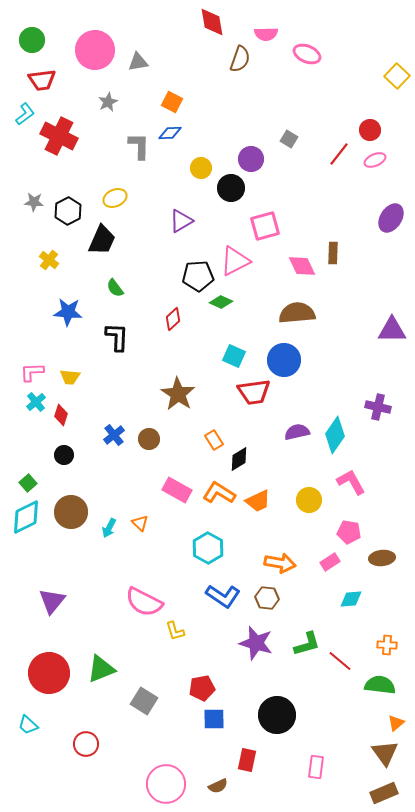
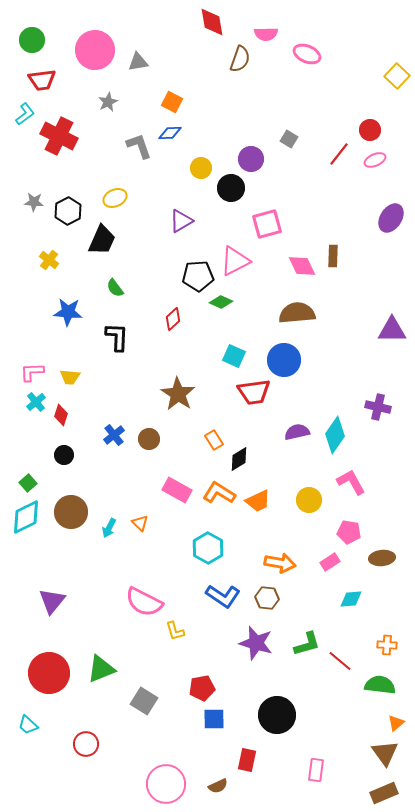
gray L-shape at (139, 146): rotated 20 degrees counterclockwise
pink square at (265, 226): moved 2 px right, 2 px up
brown rectangle at (333, 253): moved 3 px down
pink rectangle at (316, 767): moved 3 px down
